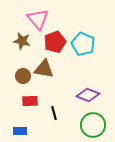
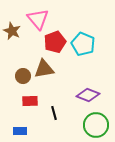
brown star: moved 10 px left, 10 px up; rotated 12 degrees clockwise
brown triangle: rotated 20 degrees counterclockwise
green circle: moved 3 px right
